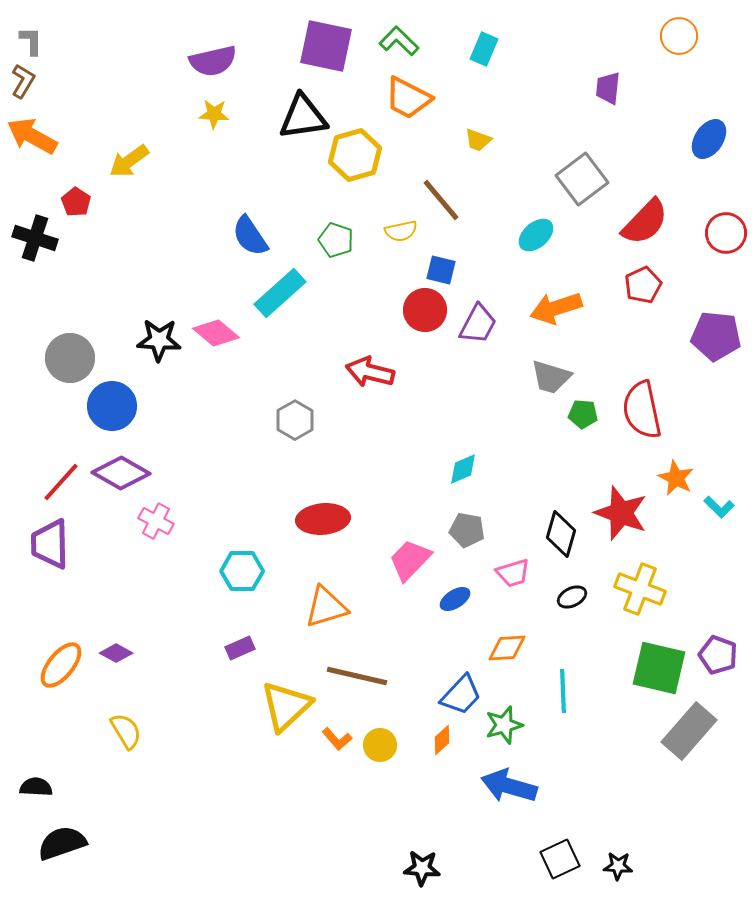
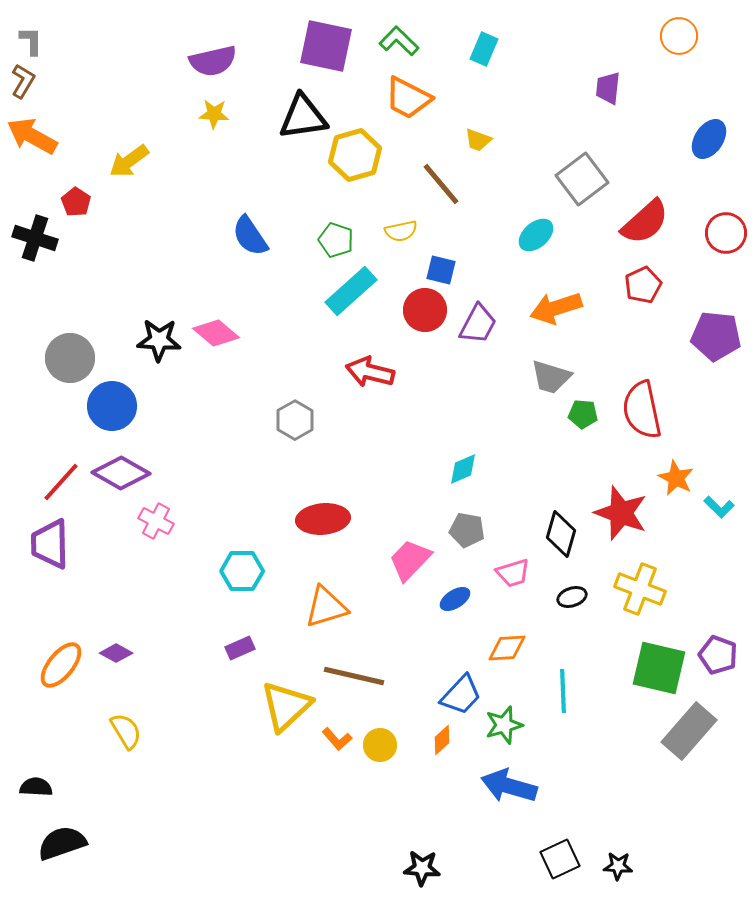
brown line at (441, 200): moved 16 px up
red semicircle at (645, 222): rotated 4 degrees clockwise
cyan rectangle at (280, 293): moved 71 px right, 2 px up
black ellipse at (572, 597): rotated 8 degrees clockwise
brown line at (357, 676): moved 3 px left
